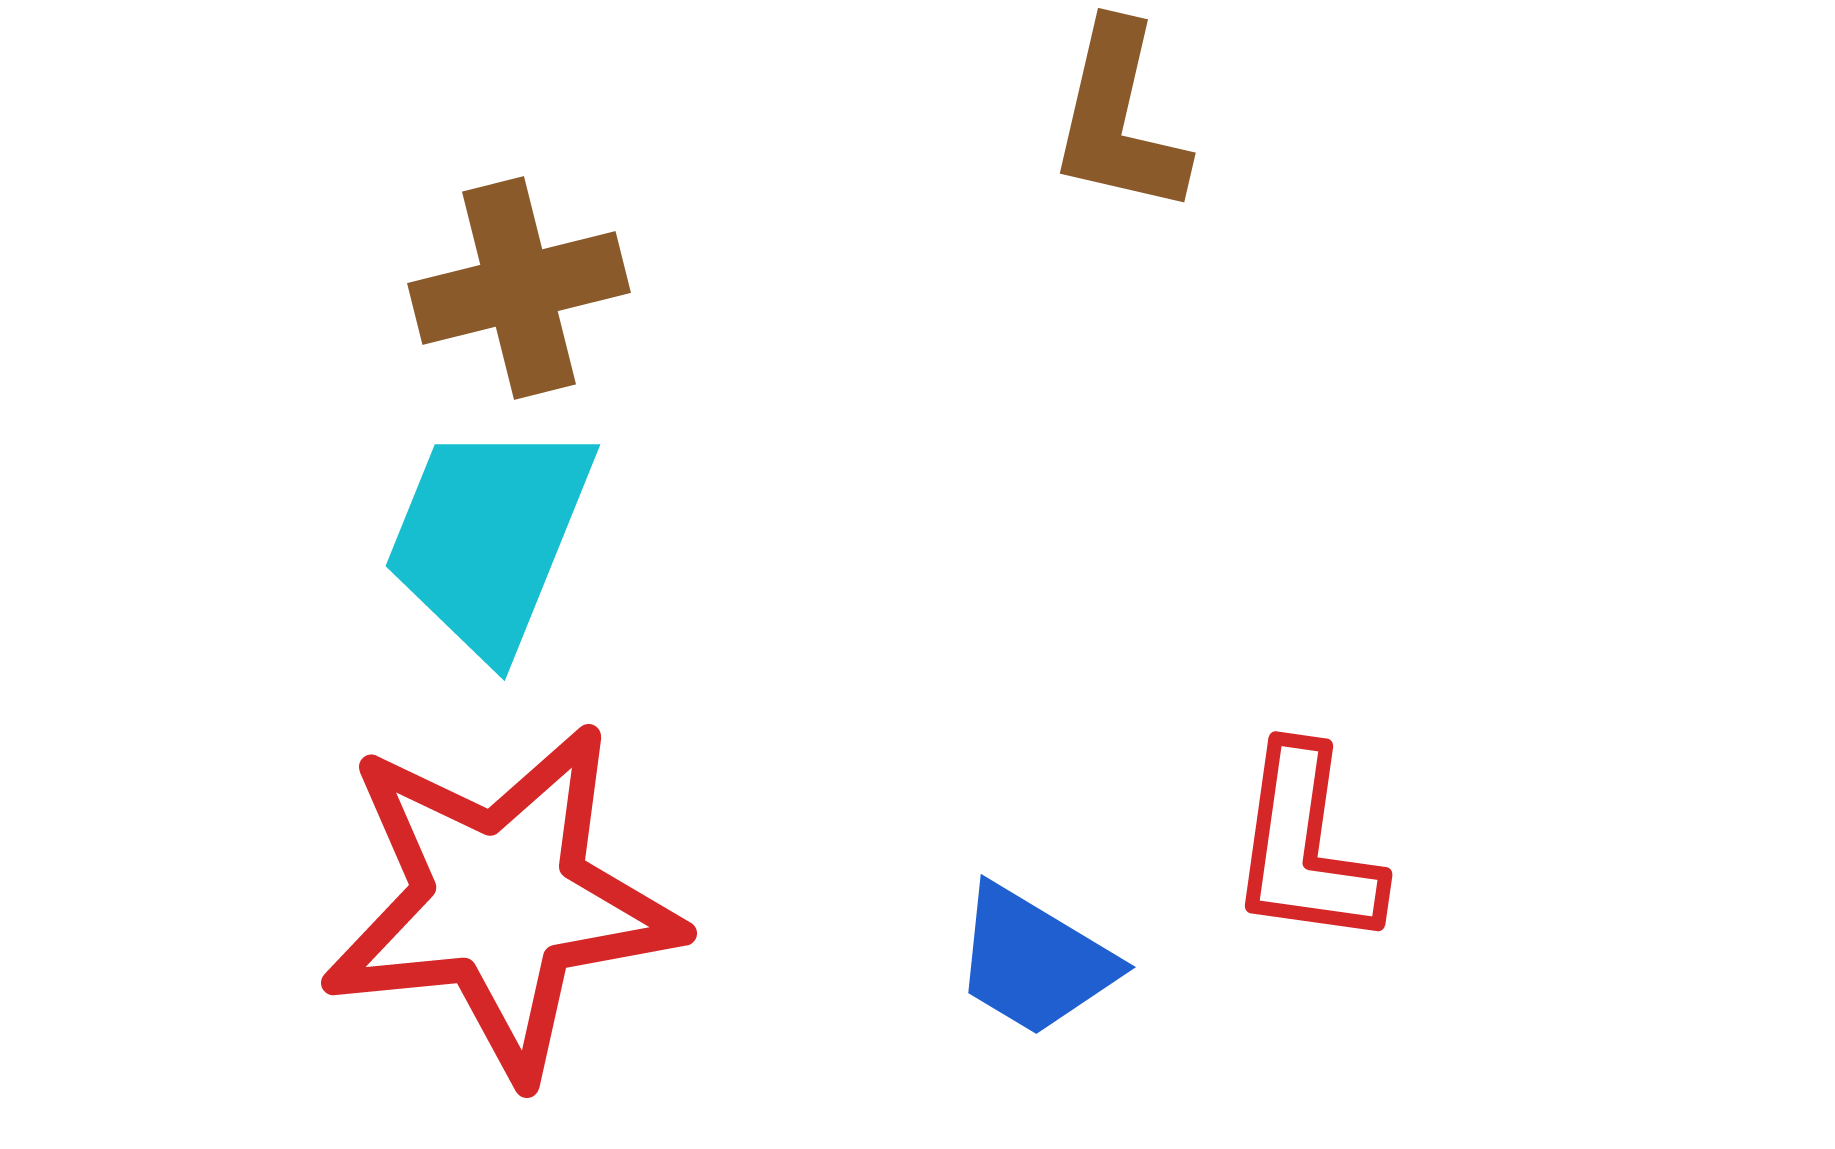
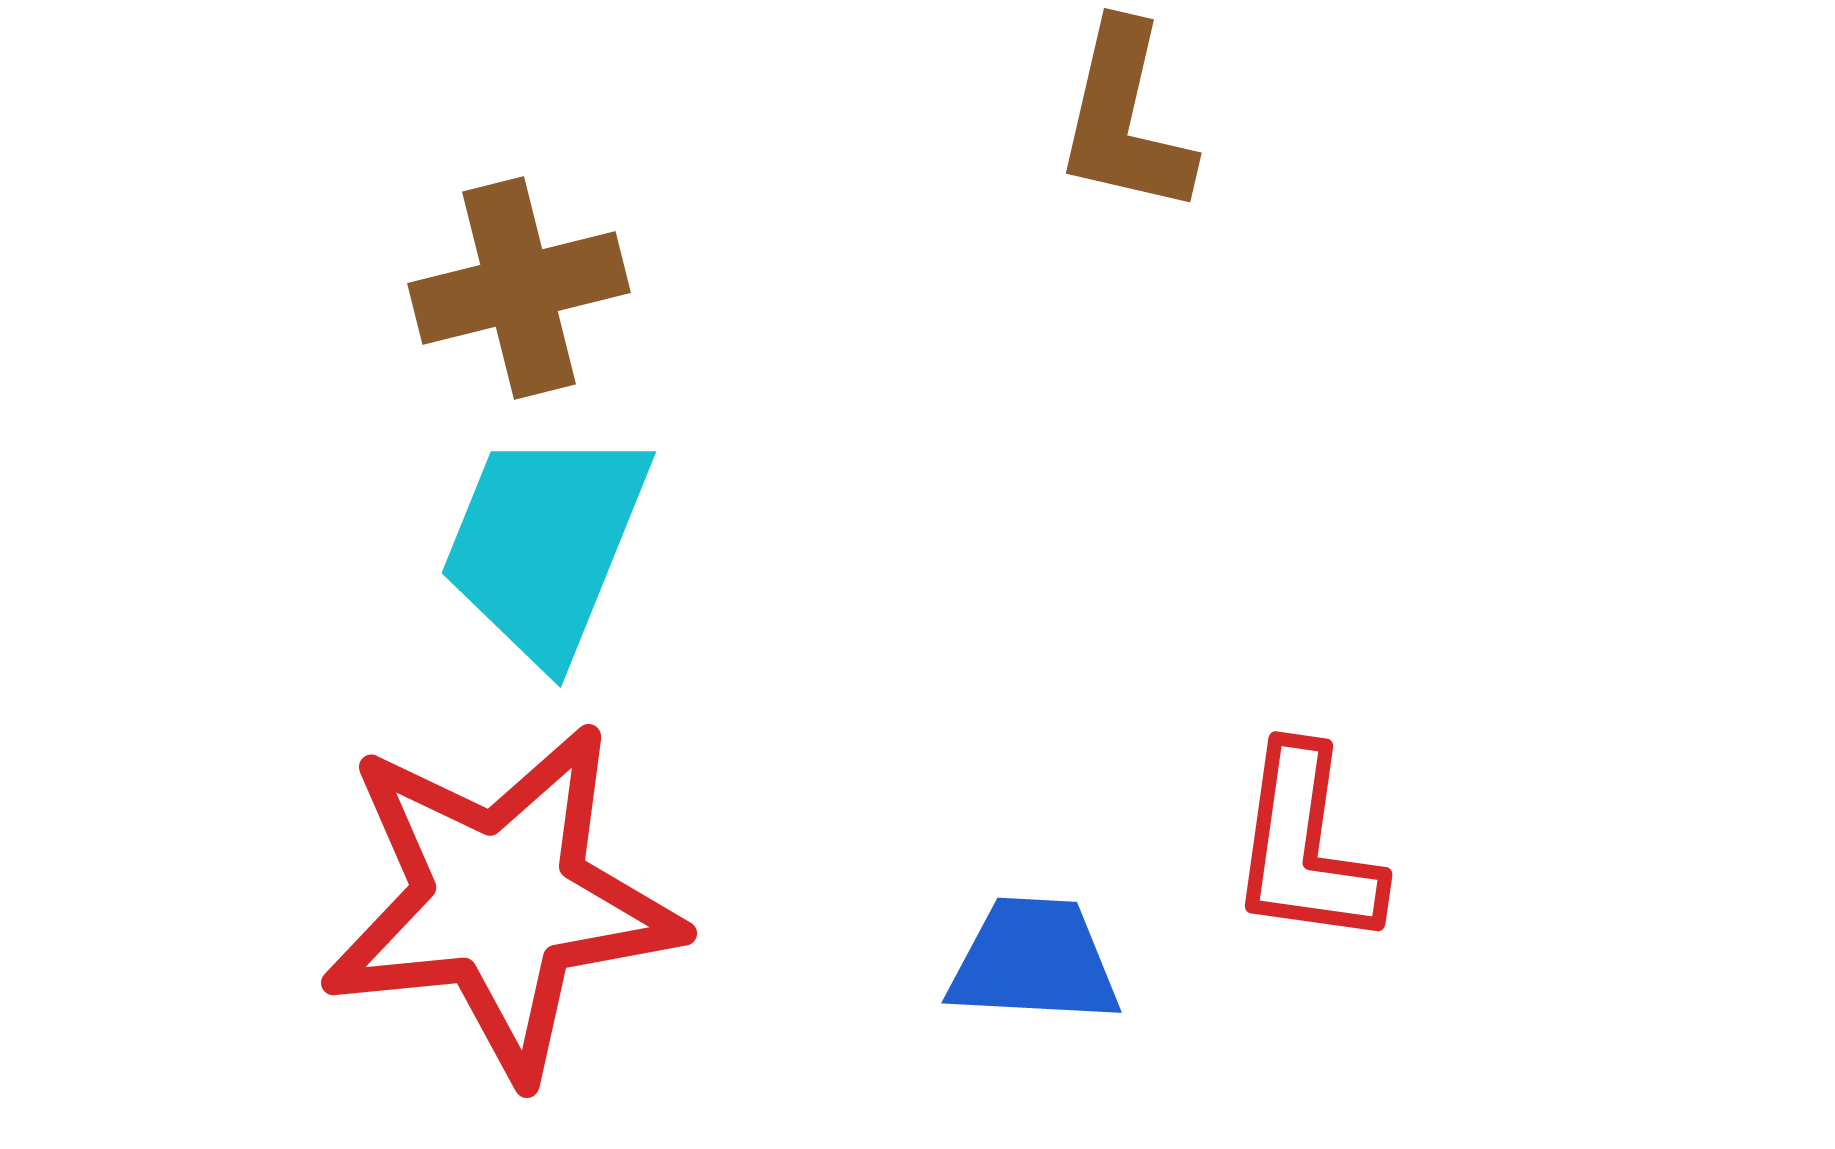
brown L-shape: moved 6 px right
cyan trapezoid: moved 56 px right, 7 px down
blue trapezoid: rotated 152 degrees clockwise
